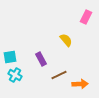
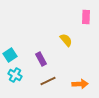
pink rectangle: rotated 24 degrees counterclockwise
cyan square: moved 2 px up; rotated 24 degrees counterclockwise
brown line: moved 11 px left, 6 px down
